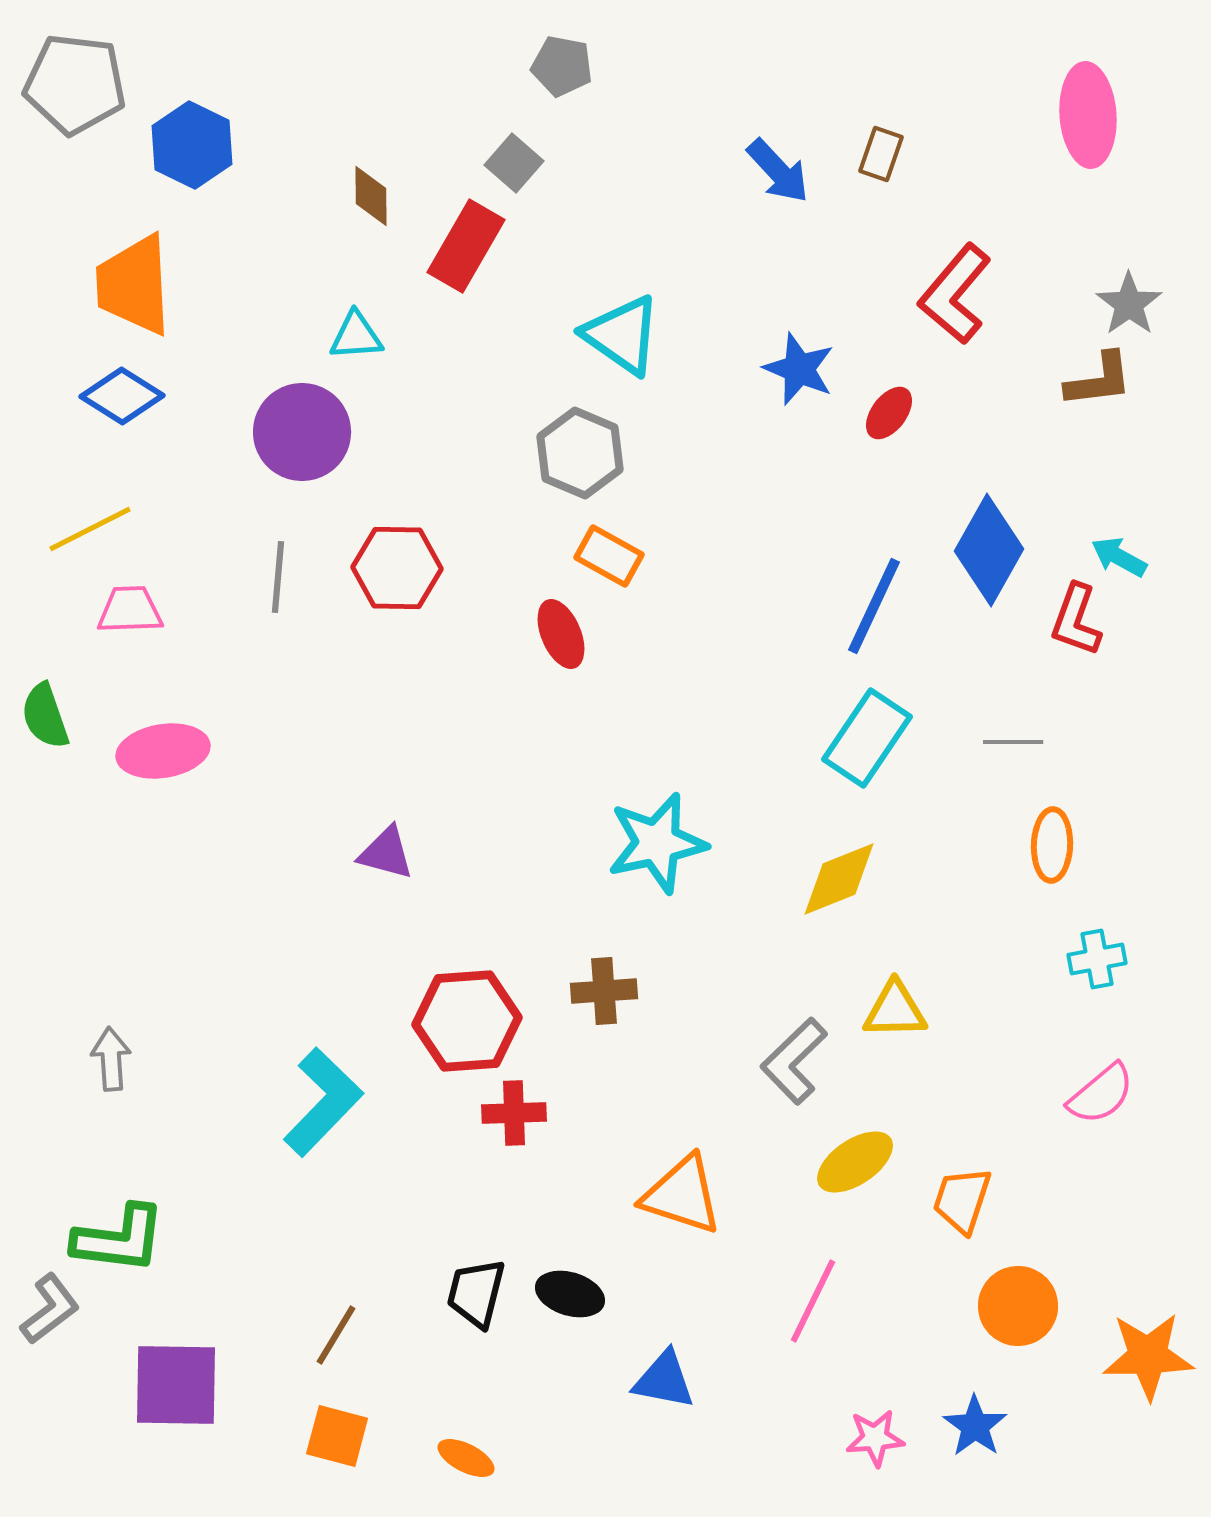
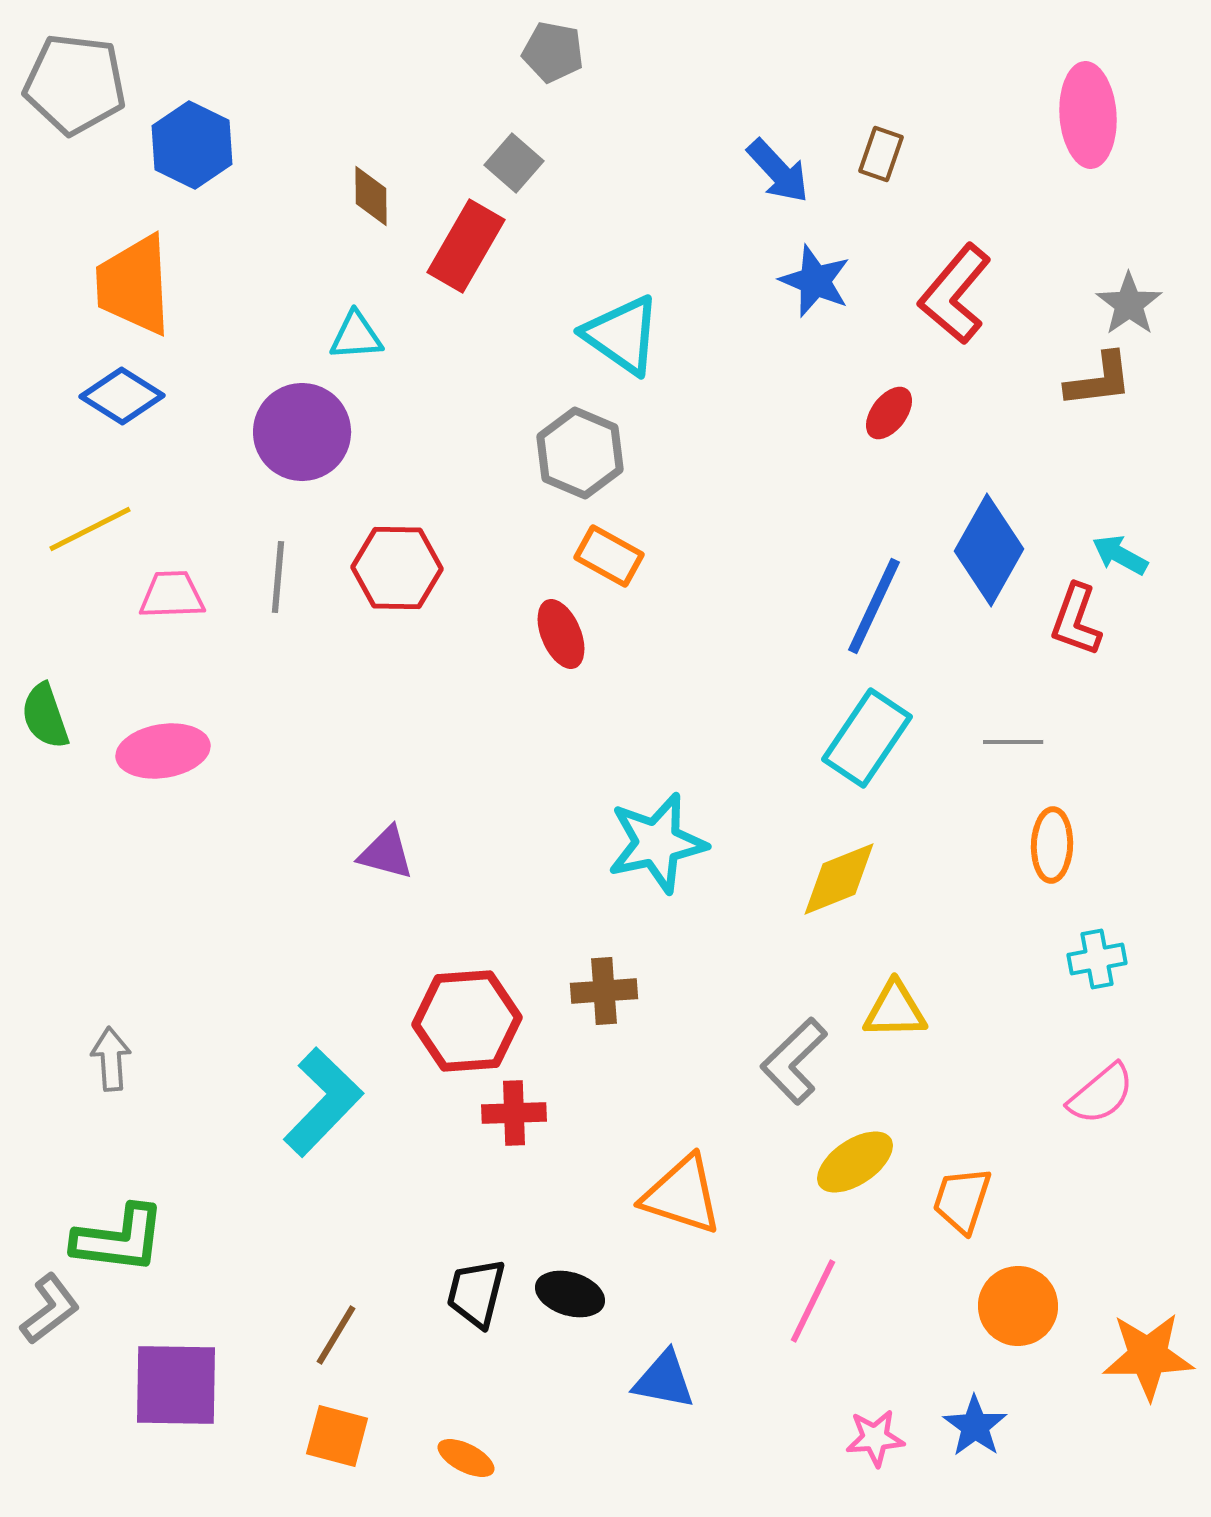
gray pentagon at (562, 66): moved 9 px left, 14 px up
blue star at (799, 369): moved 16 px right, 88 px up
cyan arrow at (1119, 557): moved 1 px right, 2 px up
pink trapezoid at (130, 610): moved 42 px right, 15 px up
